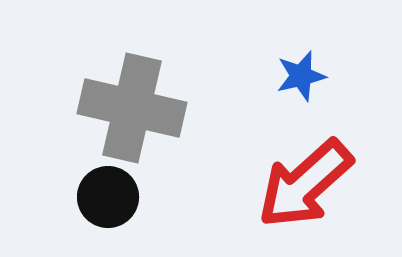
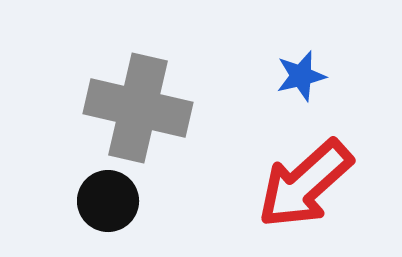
gray cross: moved 6 px right
black circle: moved 4 px down
